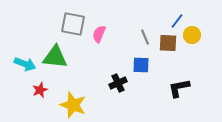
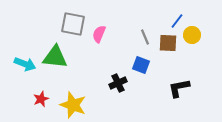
blue square: rotated 18 degrees clockwise
red star: moved 1 px right, 9 px down
